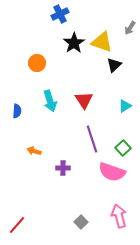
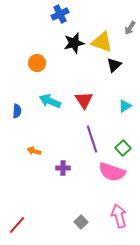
black star: rotated 20 degrees clockwise
cyan arrow: rotated 130 degrees clockwise
